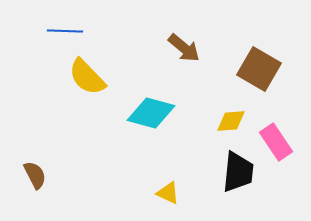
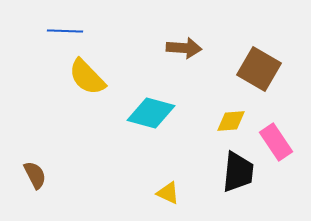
brown arrow: rotated 36 degrees counterclockwise
